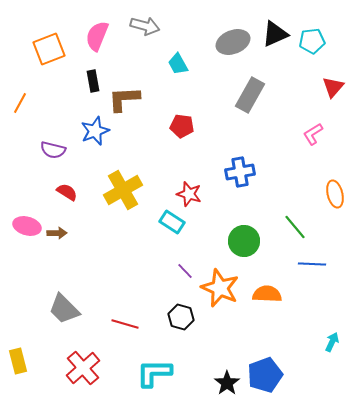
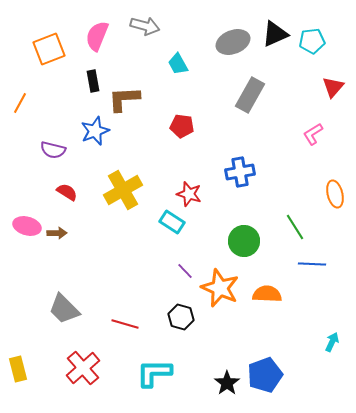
green line: rotated 8 degrees clockwise
yellow rectangle: moved 8 px down
